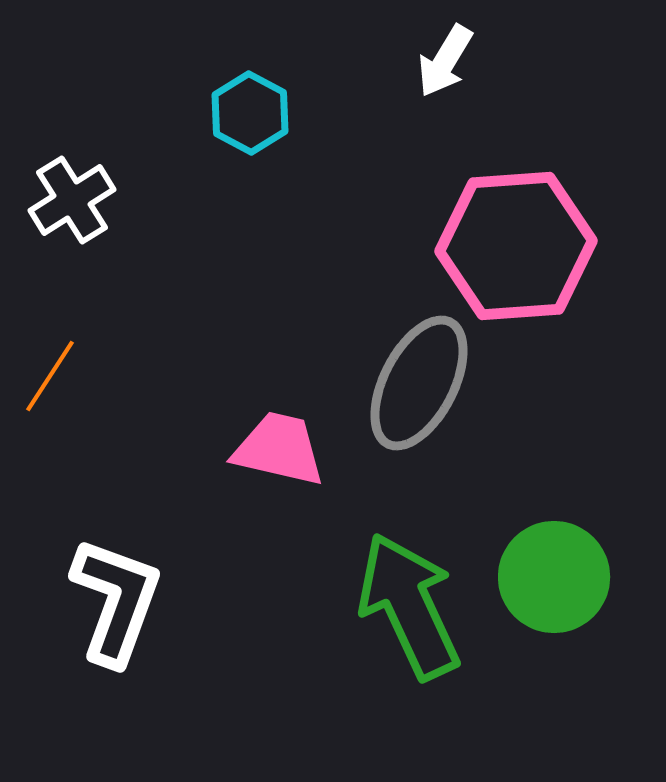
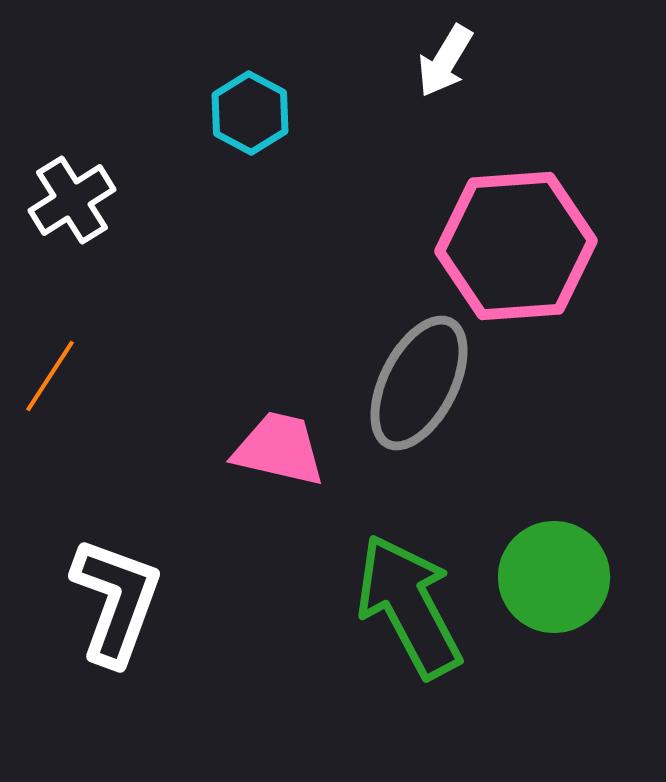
green arrow: rotated 3 degrees counterclockwise
